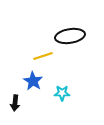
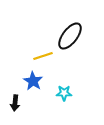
black ellipse: rotated 44 degrees counterclockwise
cyan star: moved 2 px right
